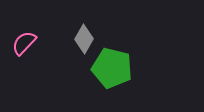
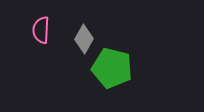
pink semicircle: moved 17 px right, 13 px up; rotated 40 degrees counterclockwise
